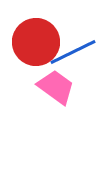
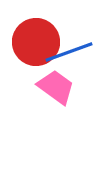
blue line: moved 4 px left; rotated 6 degrees clockwise
